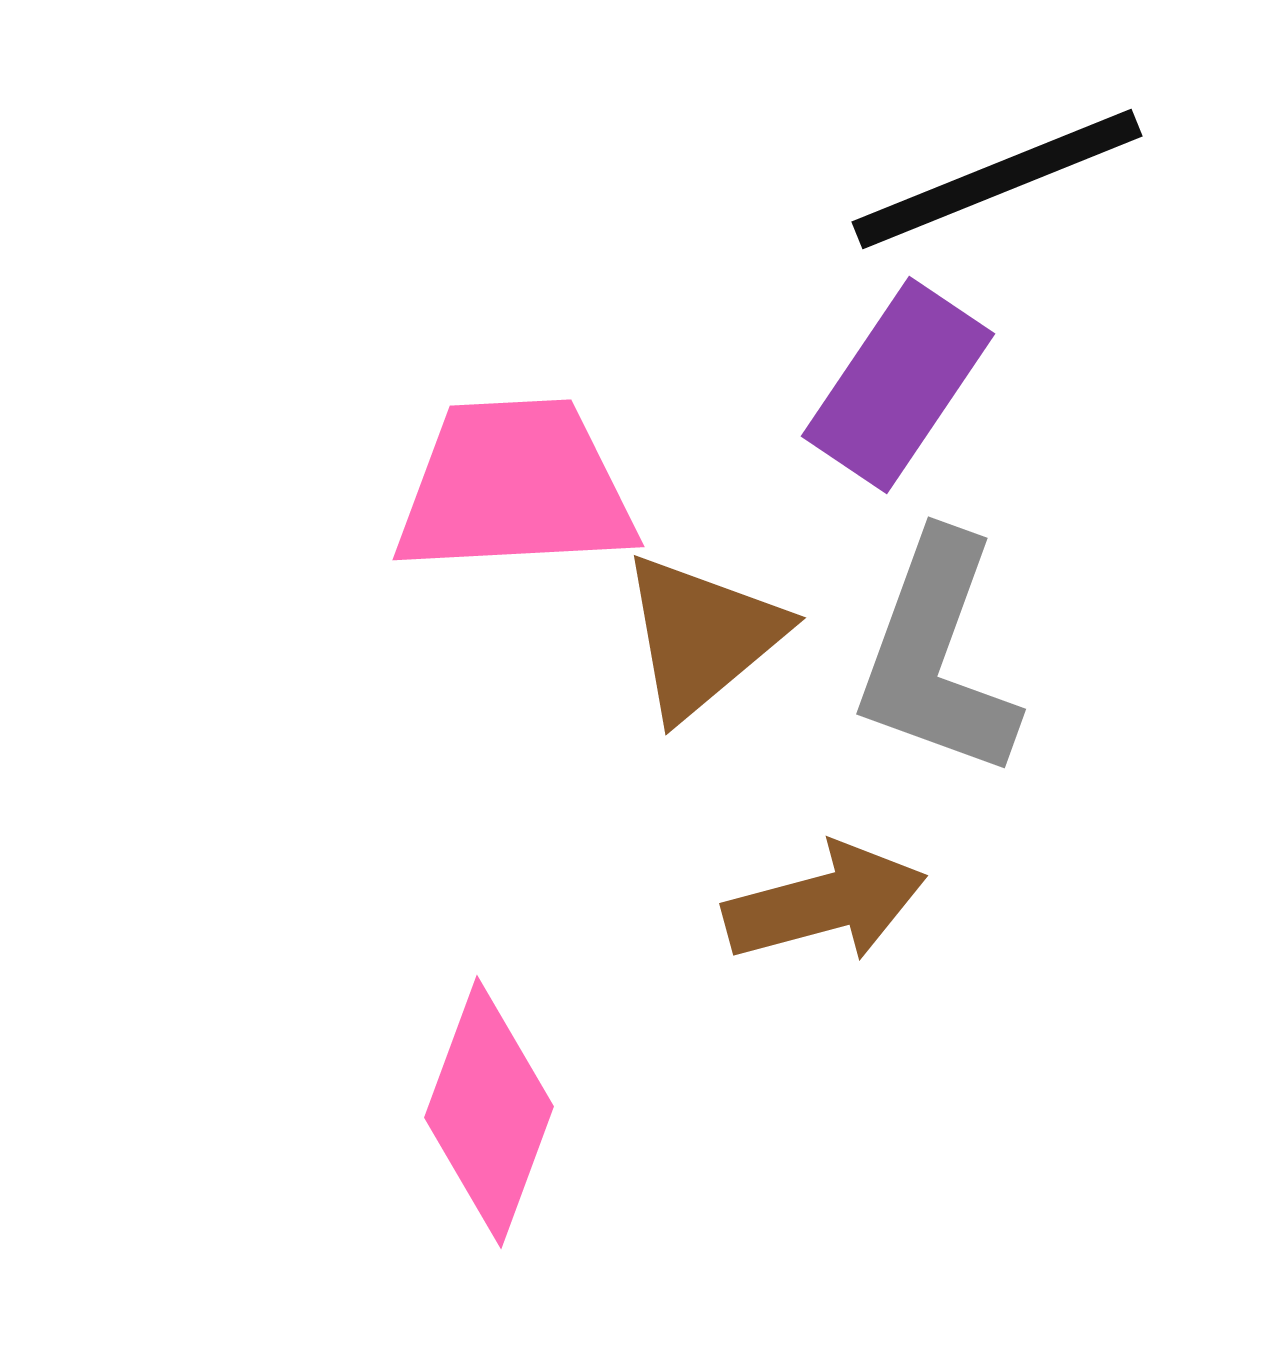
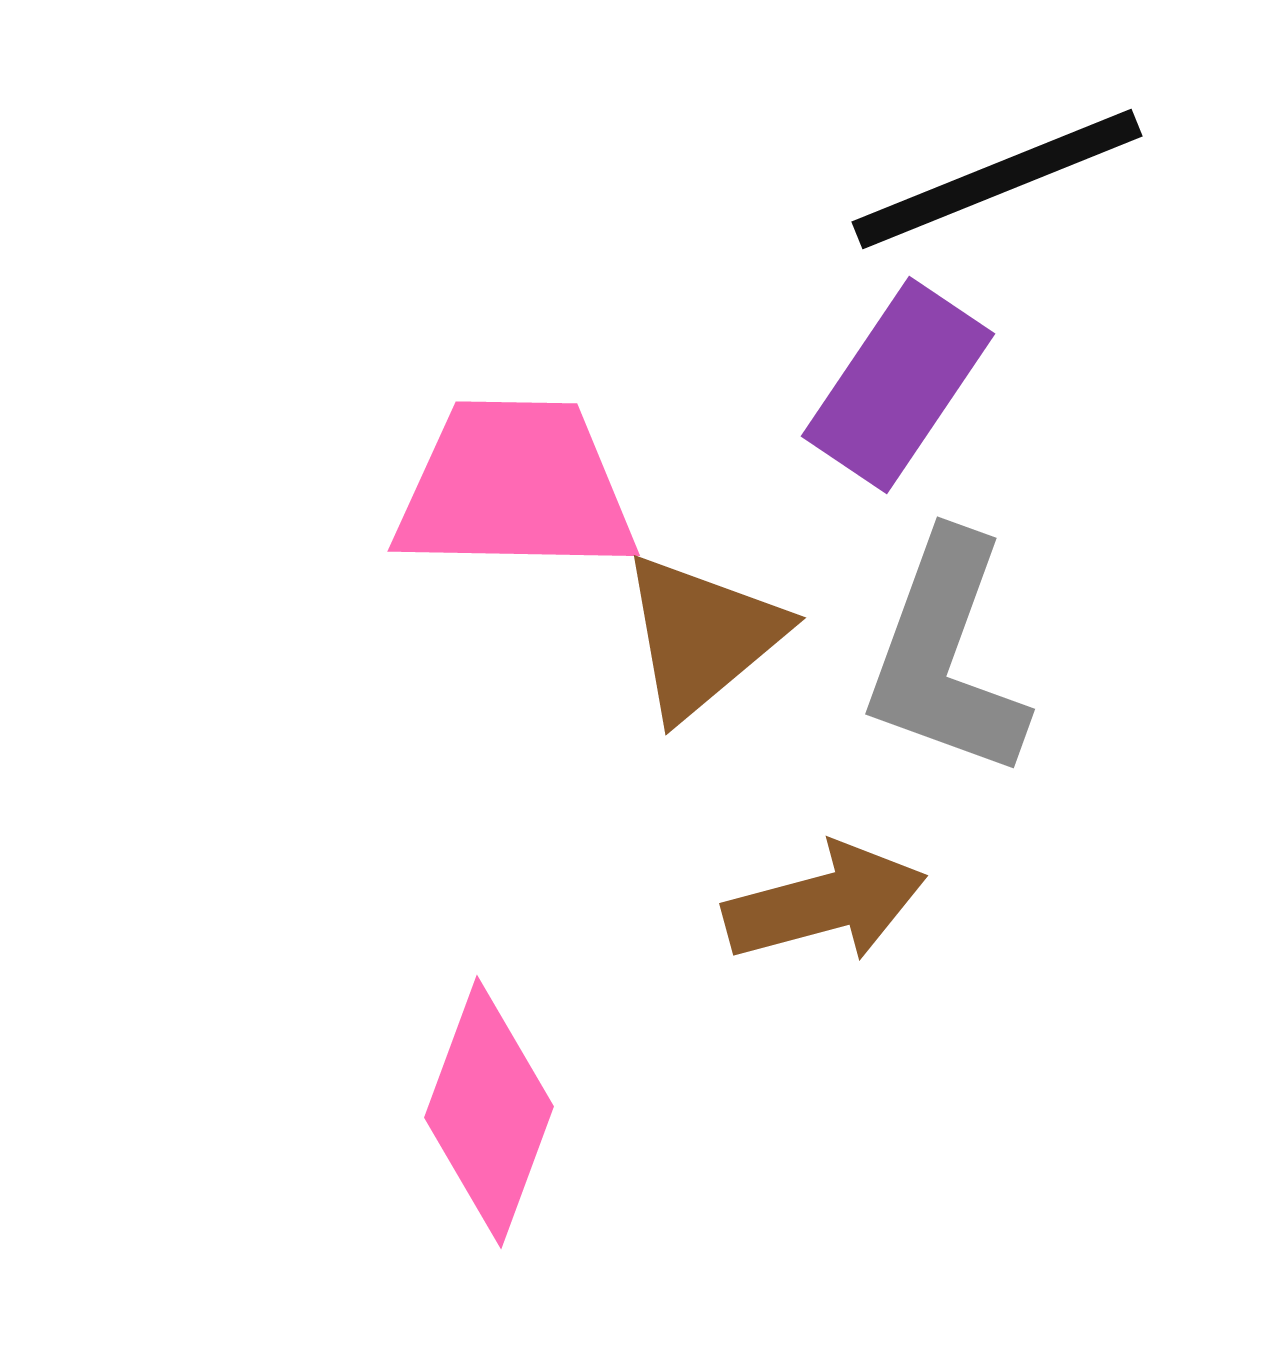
pink trapezoid: rotated 4 degrees clockwise
gray L-shape: moved 9 px right
